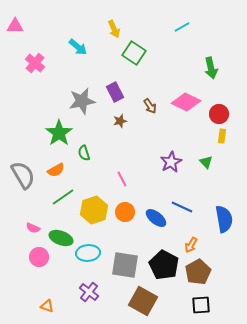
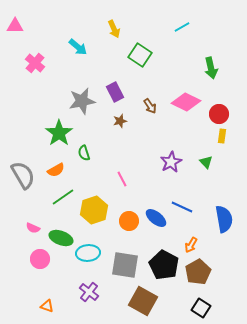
green square: moved 6 px right, 2 px down
orange circle: moved 4 px right, 9 px down
pink circle: moved 1 px right, 2 px down
black square: moved 3 px down; rotated 36 degrees clockwise
